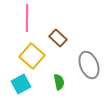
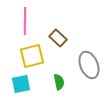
pink line: moved 2 px left, 3 px down
yellow square: rotated 35 degrees clockwise
cyan square: rotated 18 degrees clockwise
